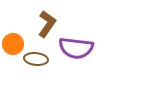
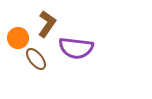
orange circle: moved 5 px right, 6 px up
brown ellipse: rotated 45 degrees clockwise
